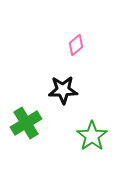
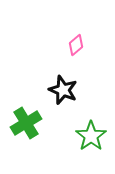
black star: rotated 24 degrees clockwise
green star: moved 1 px left
